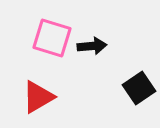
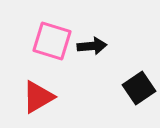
pink square: moved 3 px down
